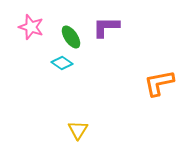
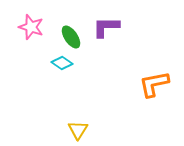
orange L-shape: moved 5 px left, 1 px down
